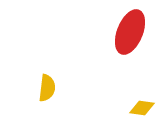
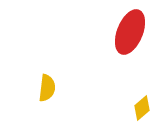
yellow diamond: rotated 50 degrees counterclockwise
